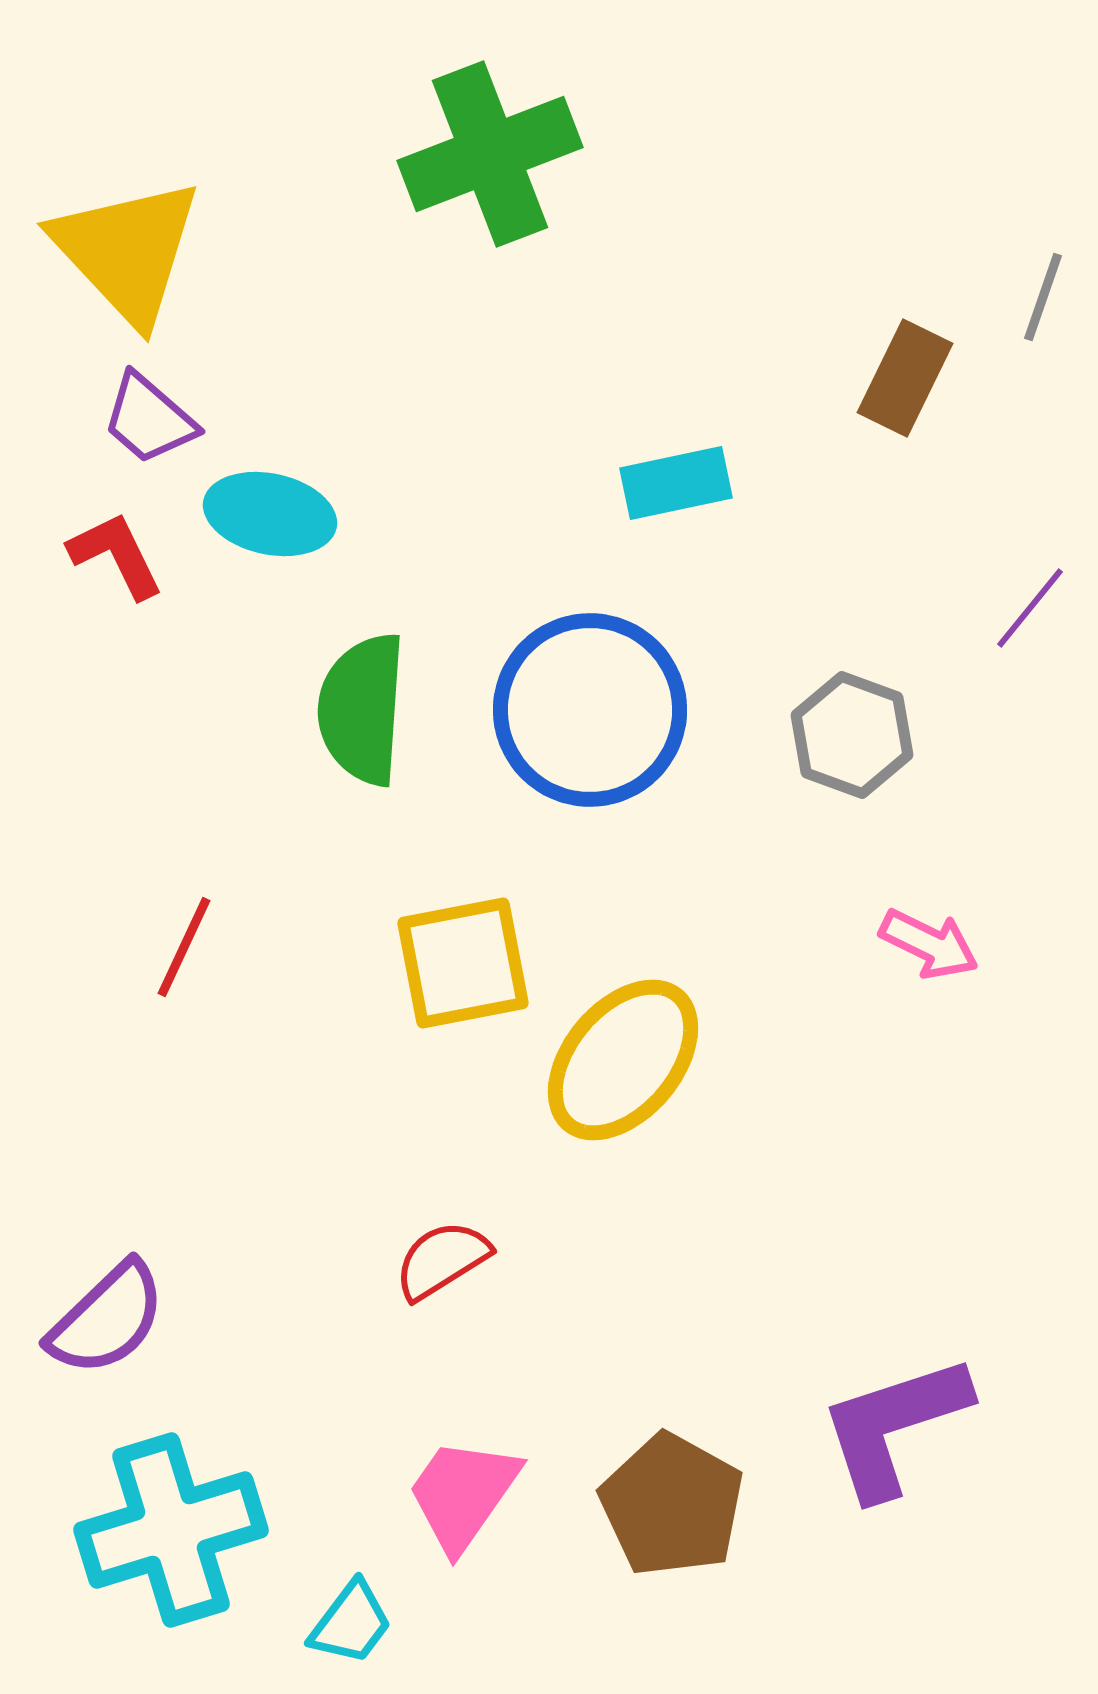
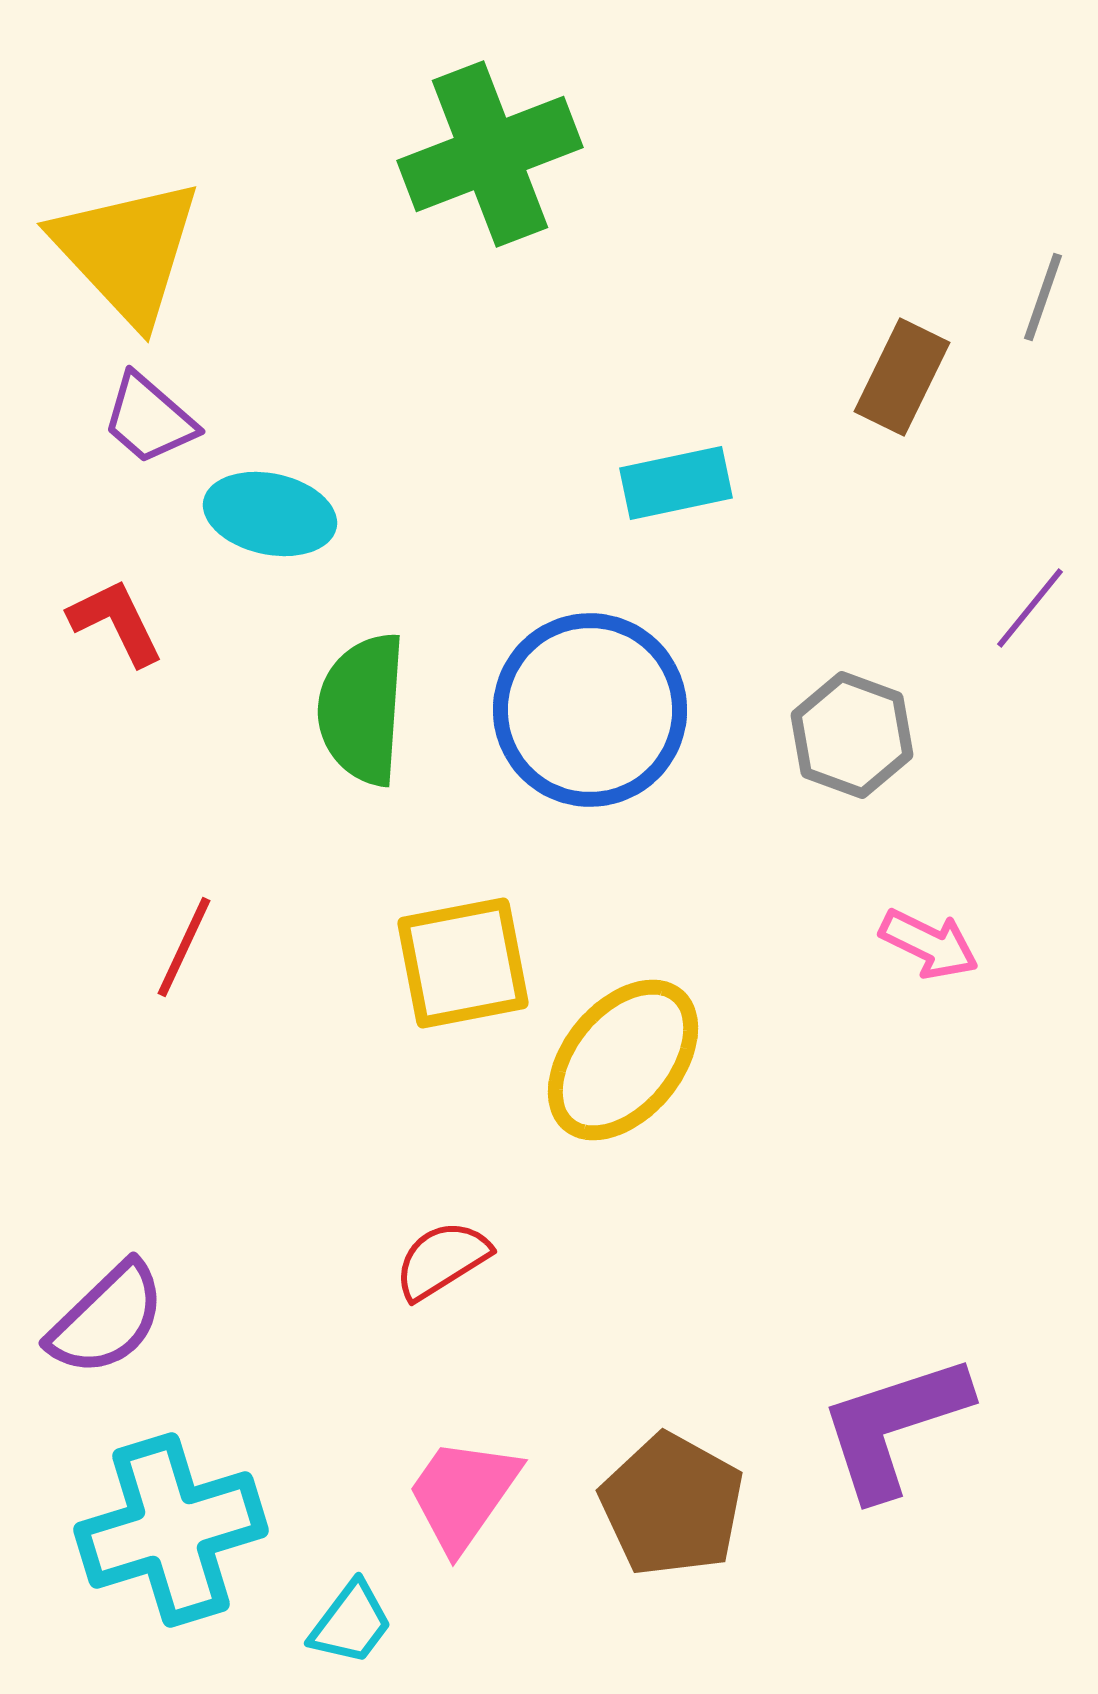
brown rectangle: moved 3 px left, 1 px up
red L-shape: moved 67 px down
